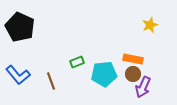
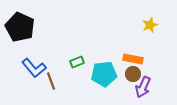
blue L-shape: moved 16 px right, 7 px up
